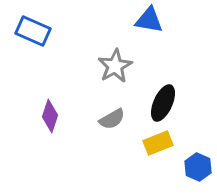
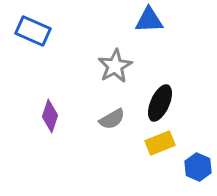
blue triangle: rotated 12 degrees counterclockwise
black ellipse: moved 3 px left
yellow rectangle: moved 2 px right
